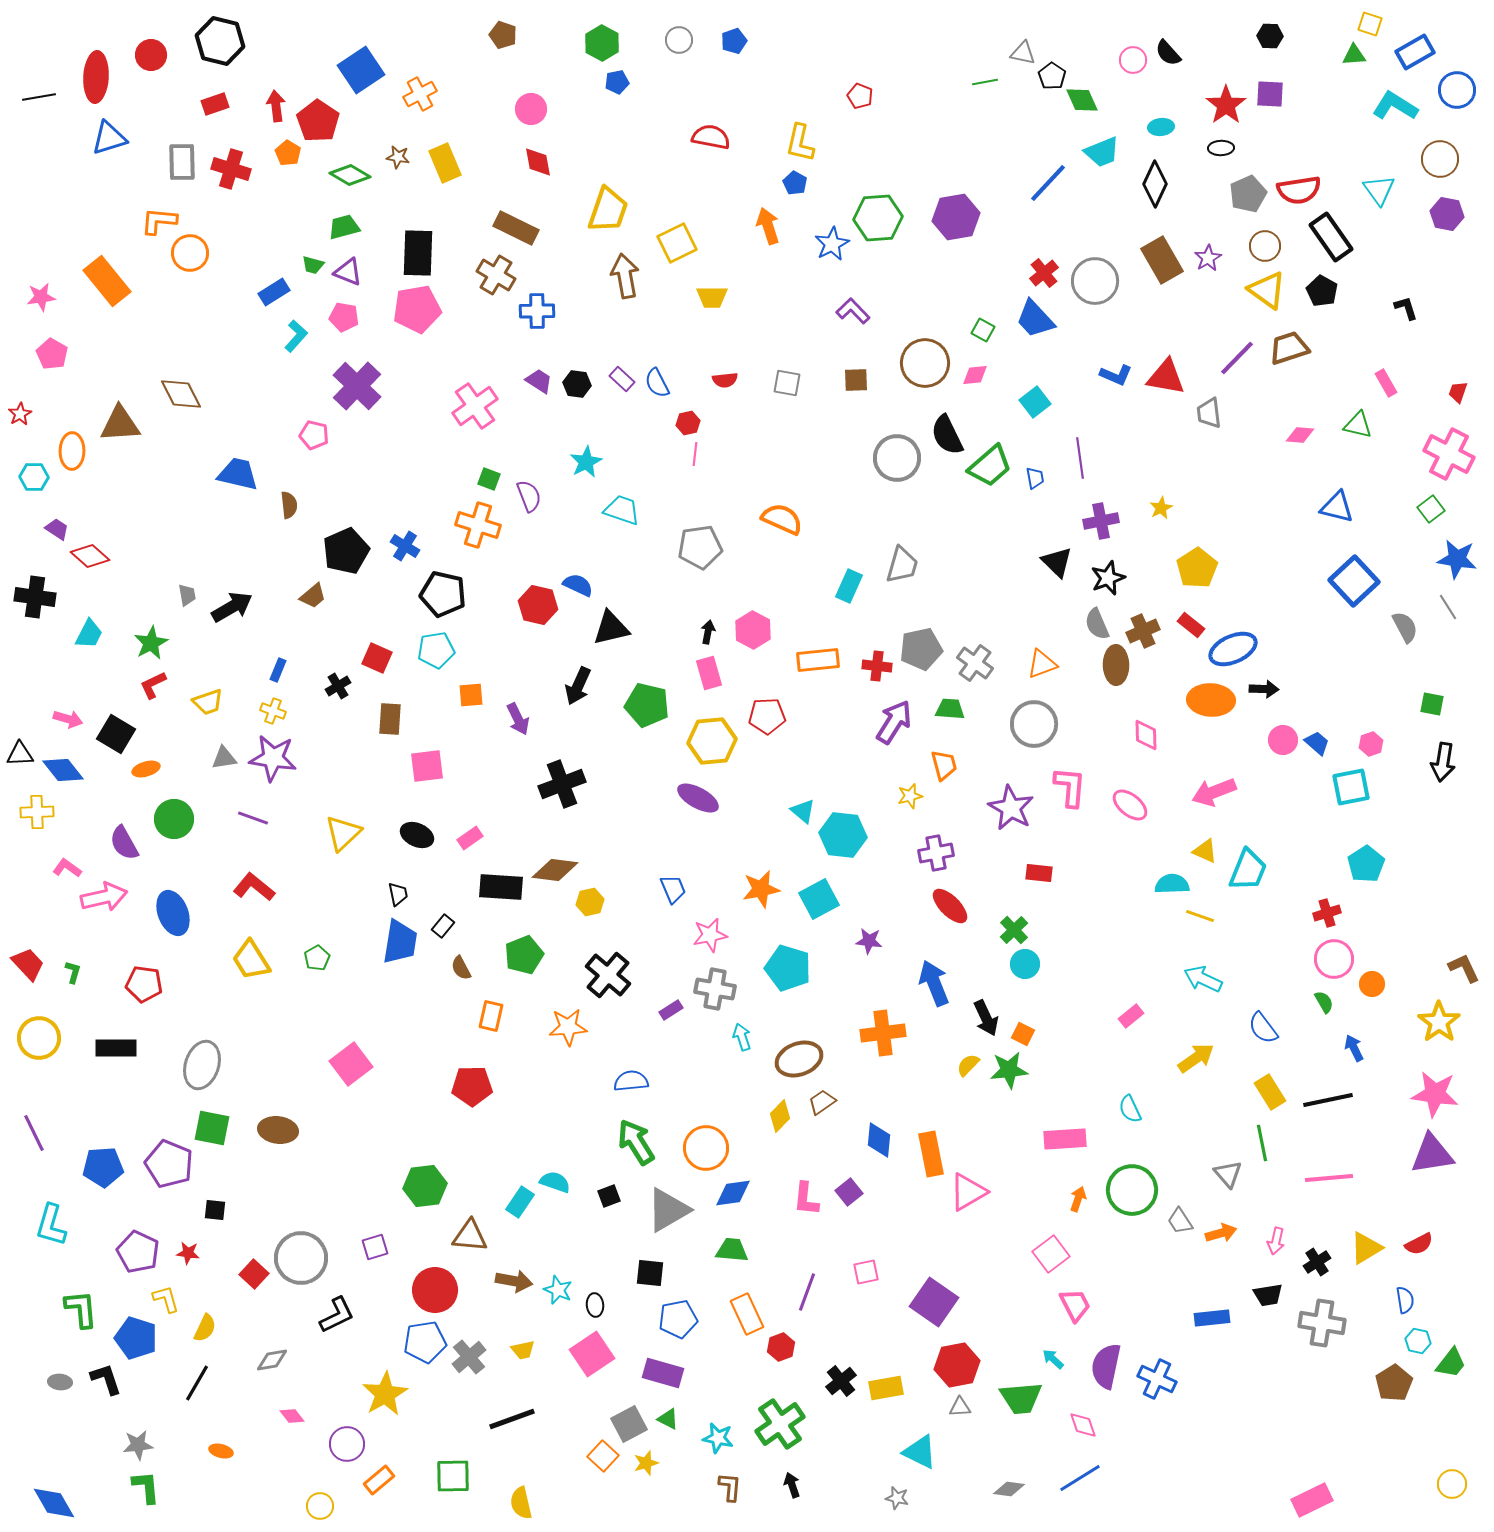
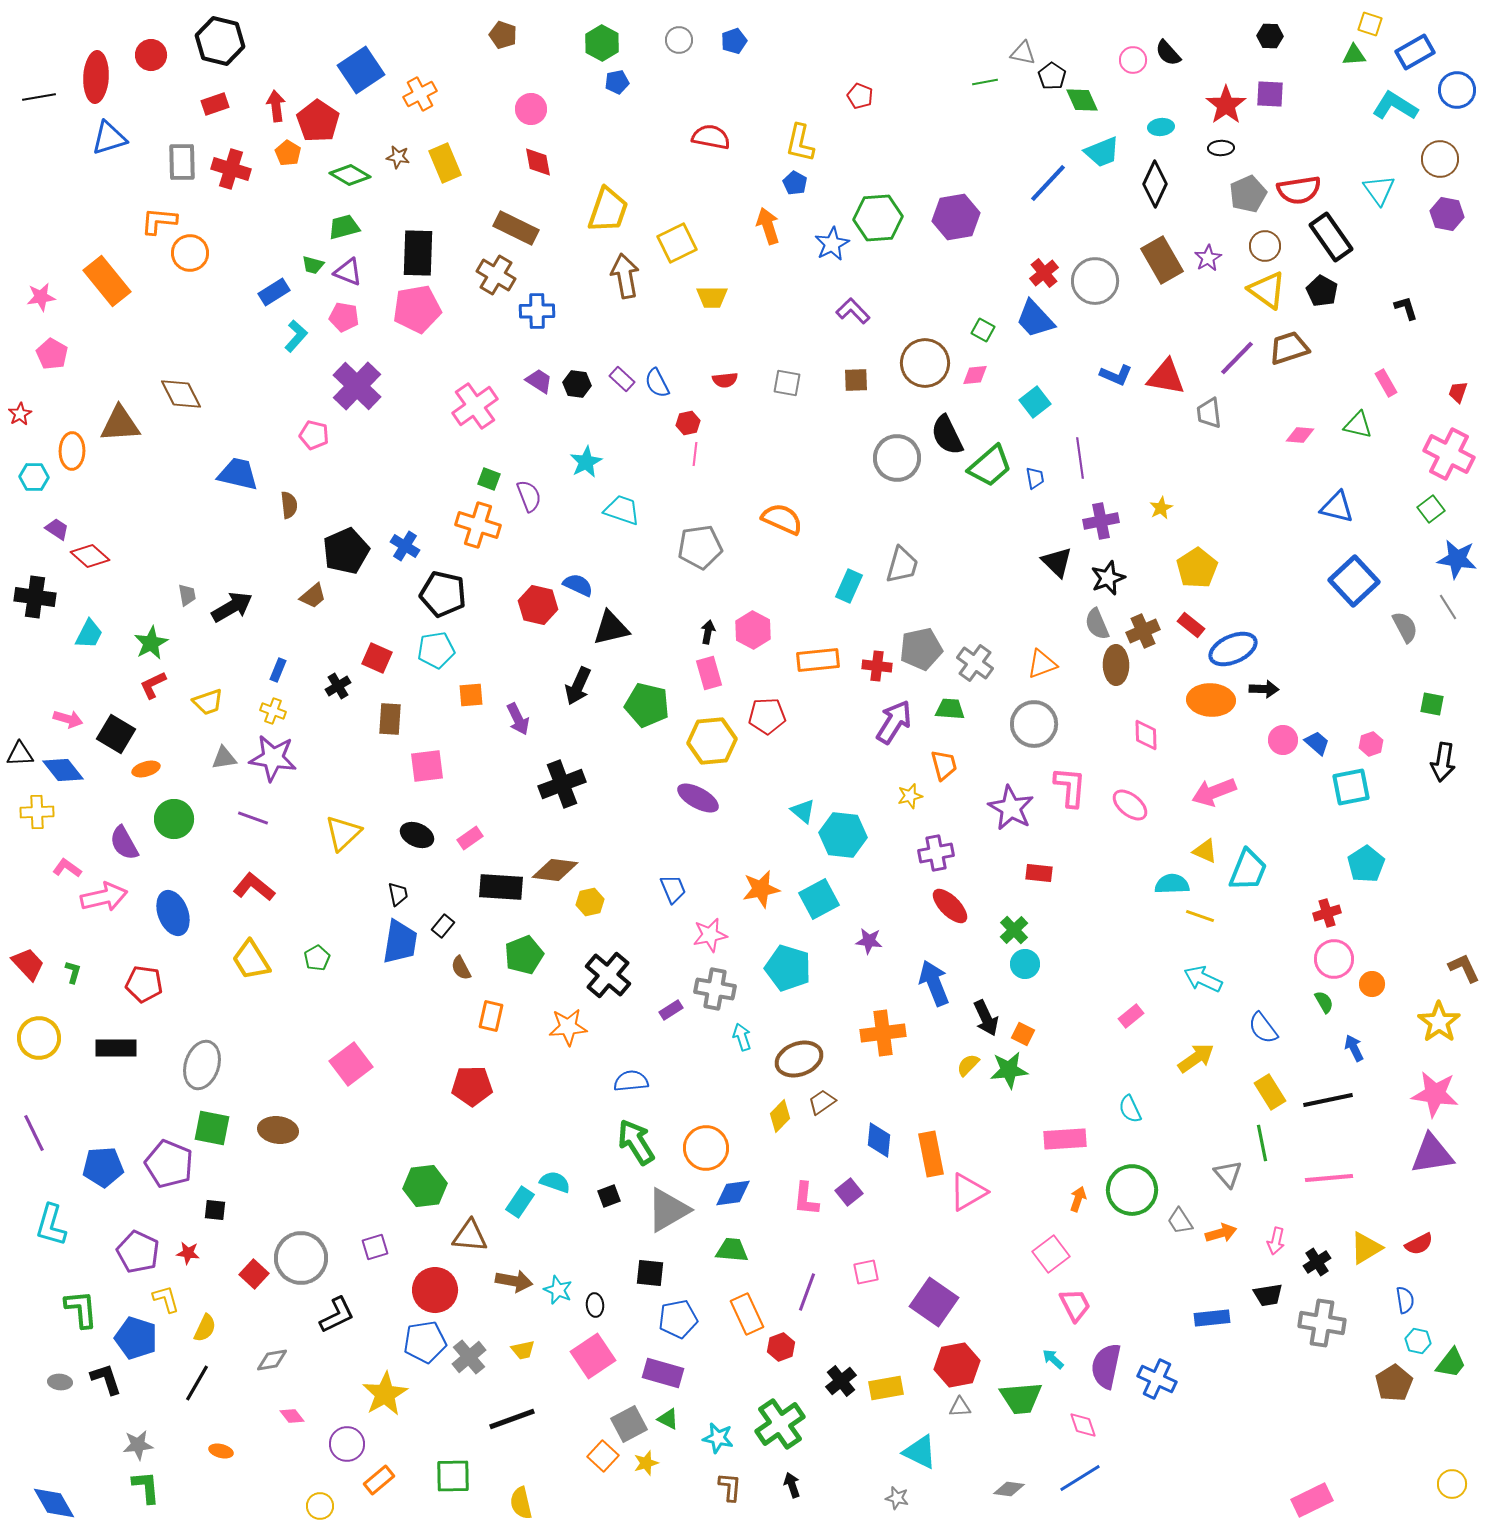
pink square at (592, 1354): moved 1 px right, 2 px down
